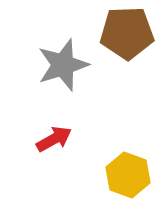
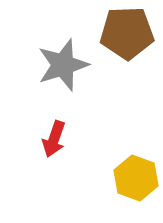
red arrow: rotated 138 degrees clockwise
yellow hexagon: moved 8 px right, 3 px down
